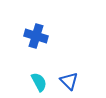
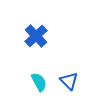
blue cross: rotated 30 degrees clockwise
